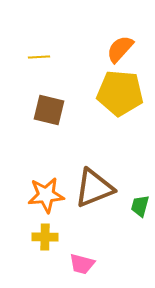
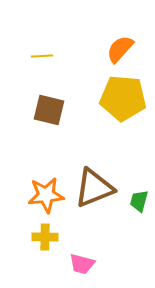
yellow line: moved 3 px right, 1 px up
yellow pentagon: moved 3 px right, 5 px down
green trapezoid: moved 1 px left, 5 px up
